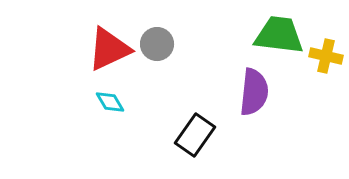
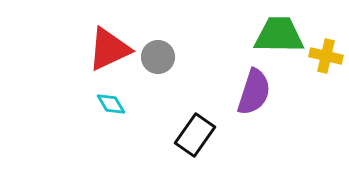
green trapezoid: rotated 6 degrees counterclockwise
gray circle: moved 1 px right, 13 px down
purple semicircle: rotated 12 degrees clockwise
cyan diamond: moved 1 px right, 2 px down
